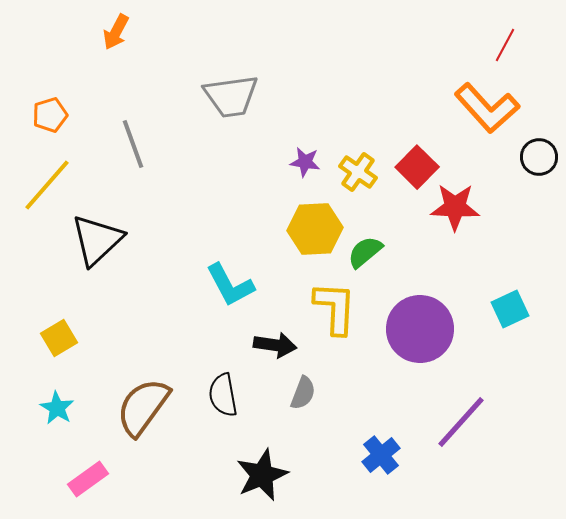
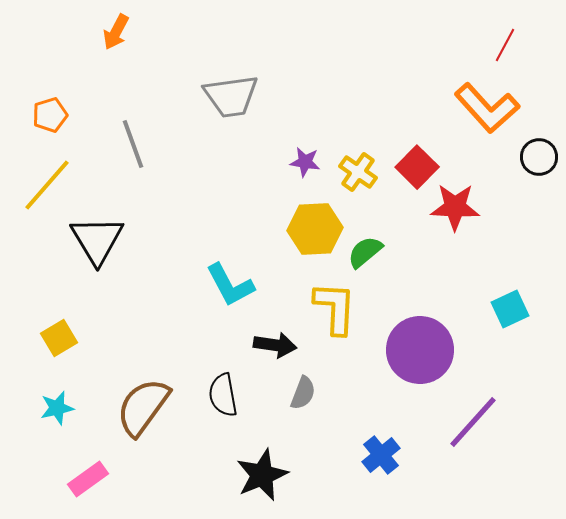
black triangle: rotated 18 degrees counterclockwise
purple circle: moved 21 px down
cyan star: rotated 28 degrees clockwise
purple line: moved 12 px right
